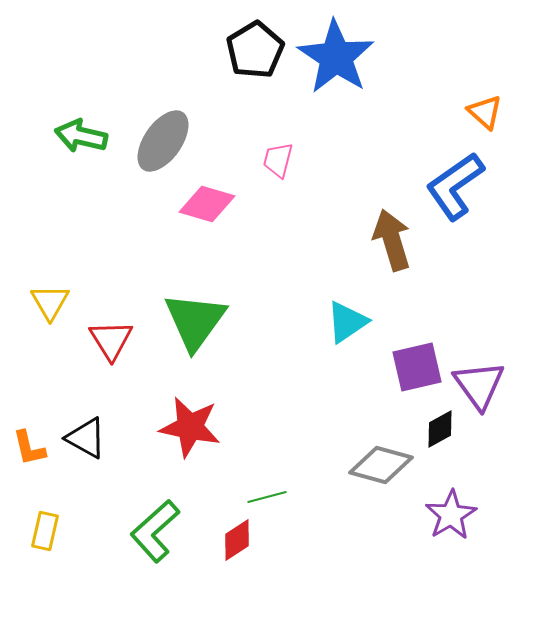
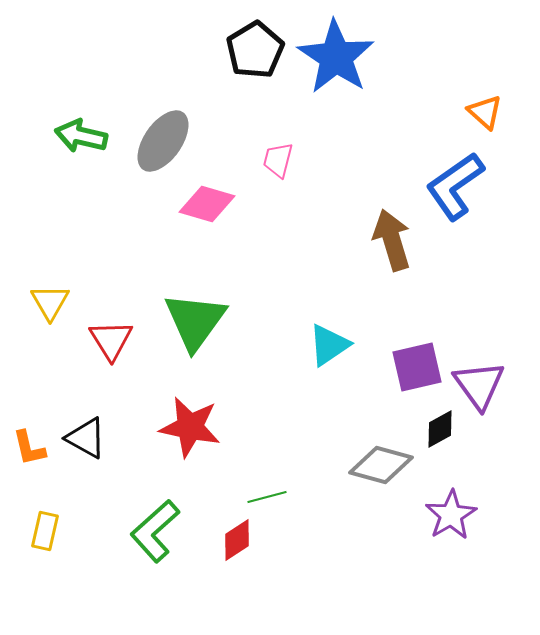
cyan triangle: moved 18 px left, 23 px down
